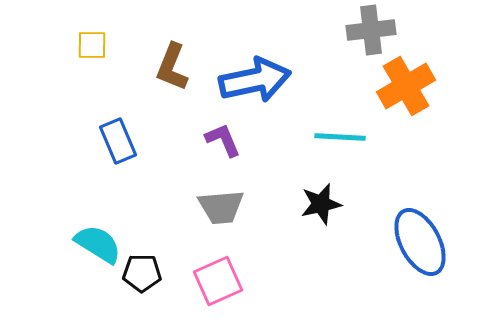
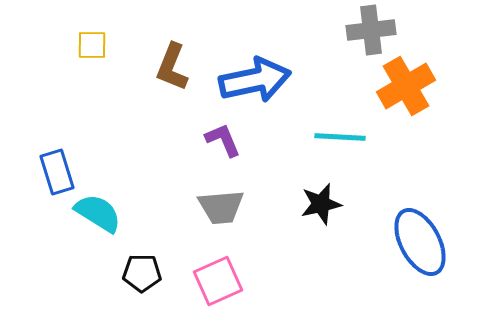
blue rectangle: moved 61 px left, 31 px down; rotated 6 degrees clockwise
cyan semicircle: moved 31 px up
